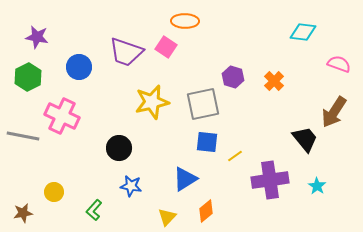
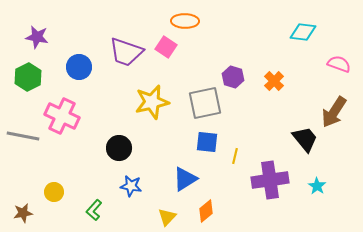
gray square: moved 2 px right, 1 px up
yellow line: rotated 42 degrees counterclockwise
